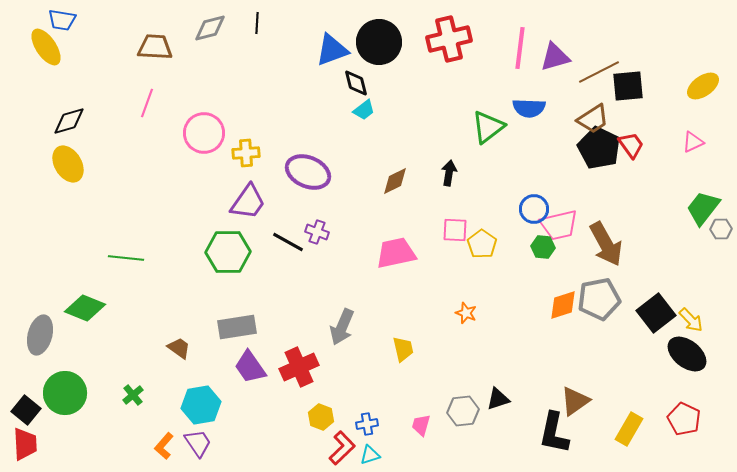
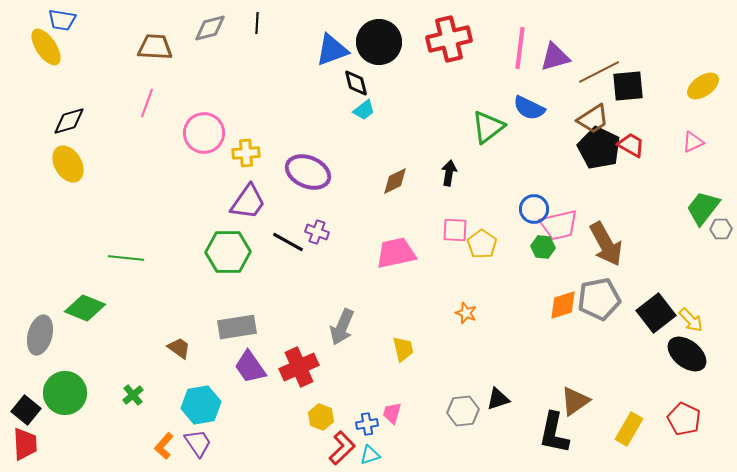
blue semicircle at (529, 108): rotated 24 degrees clockwise
red trapezoid at (631, 145): rotated 24 degrees counterclockwise
pink trapezoid at (421, 425): moved 29 px left, 12 px up
